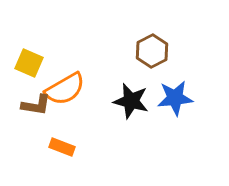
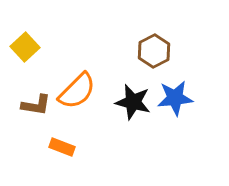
brown hexagon: moved 2 px right
yellow square: moved 4 px left, 16 px up; rotated 24 degrees clockwise
orange semicircle: moved 12 px right, 2 px down; rotated 15 degrees counterclockwise
black star: moved 2 px right, 1 px down
